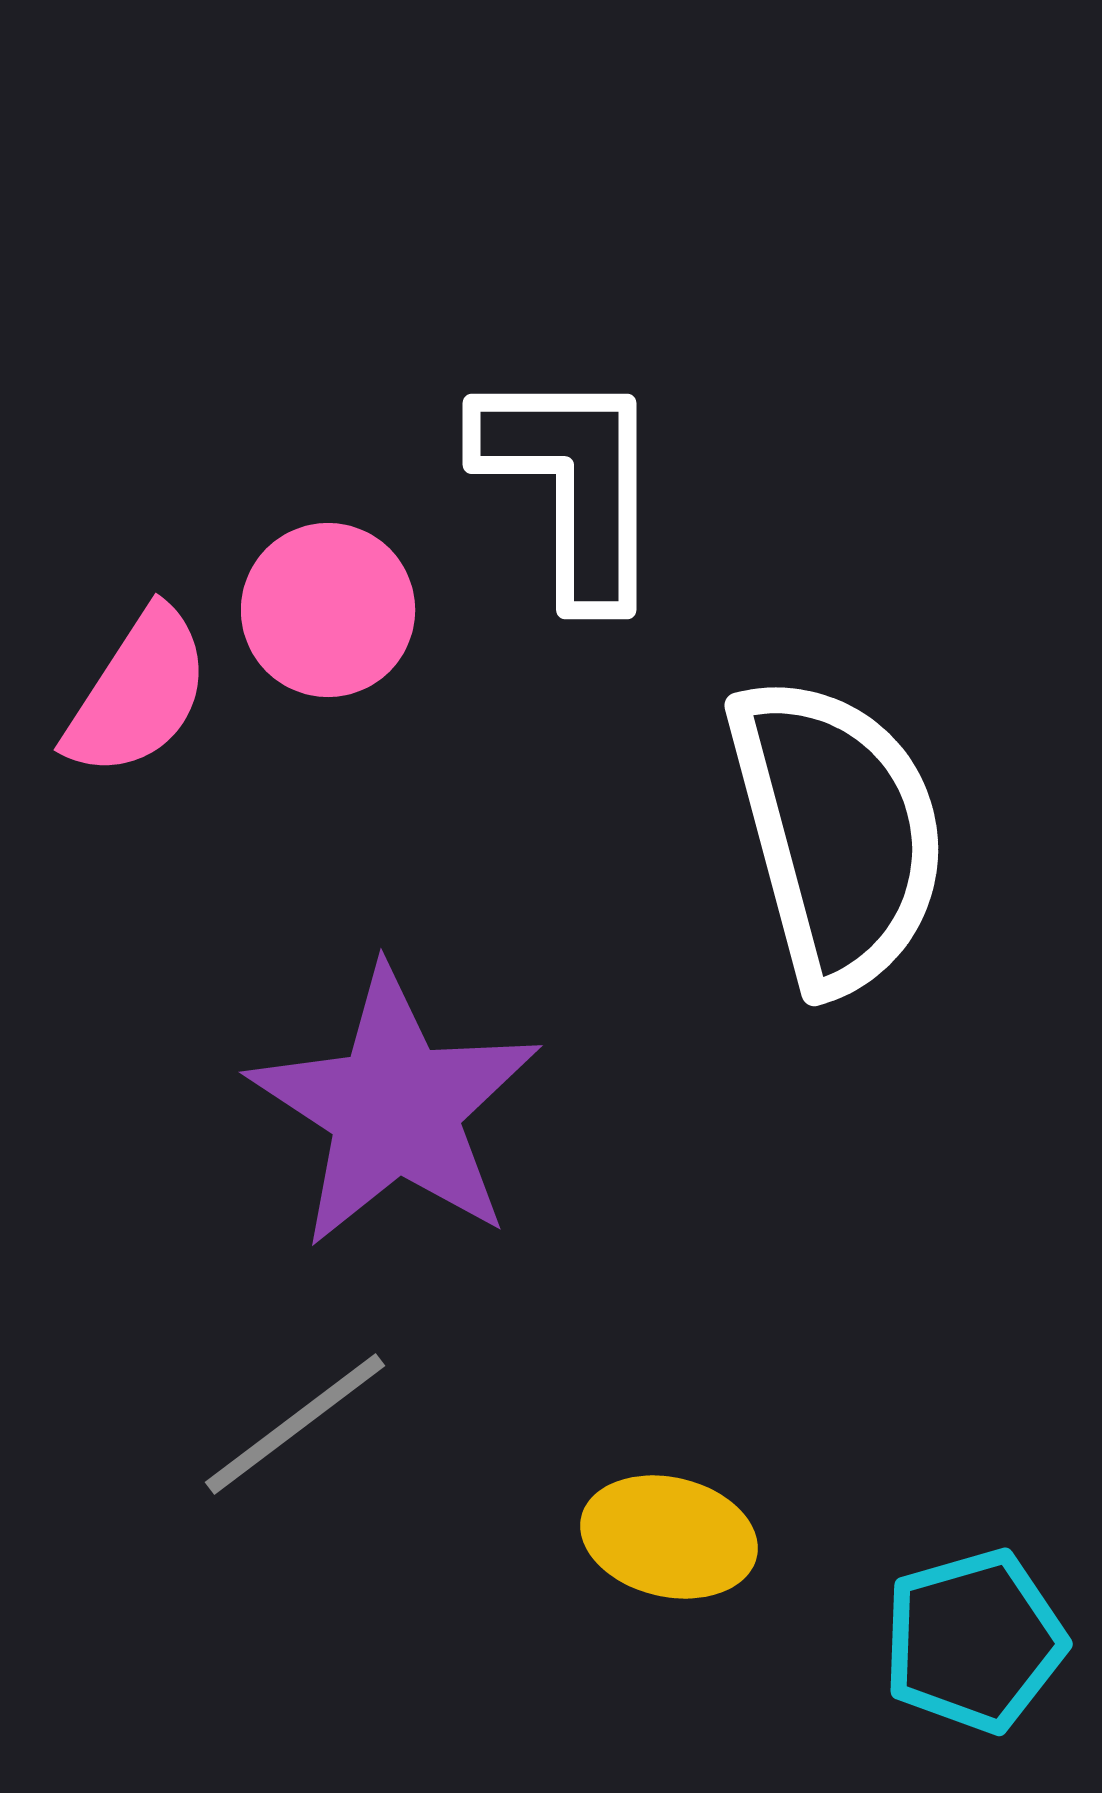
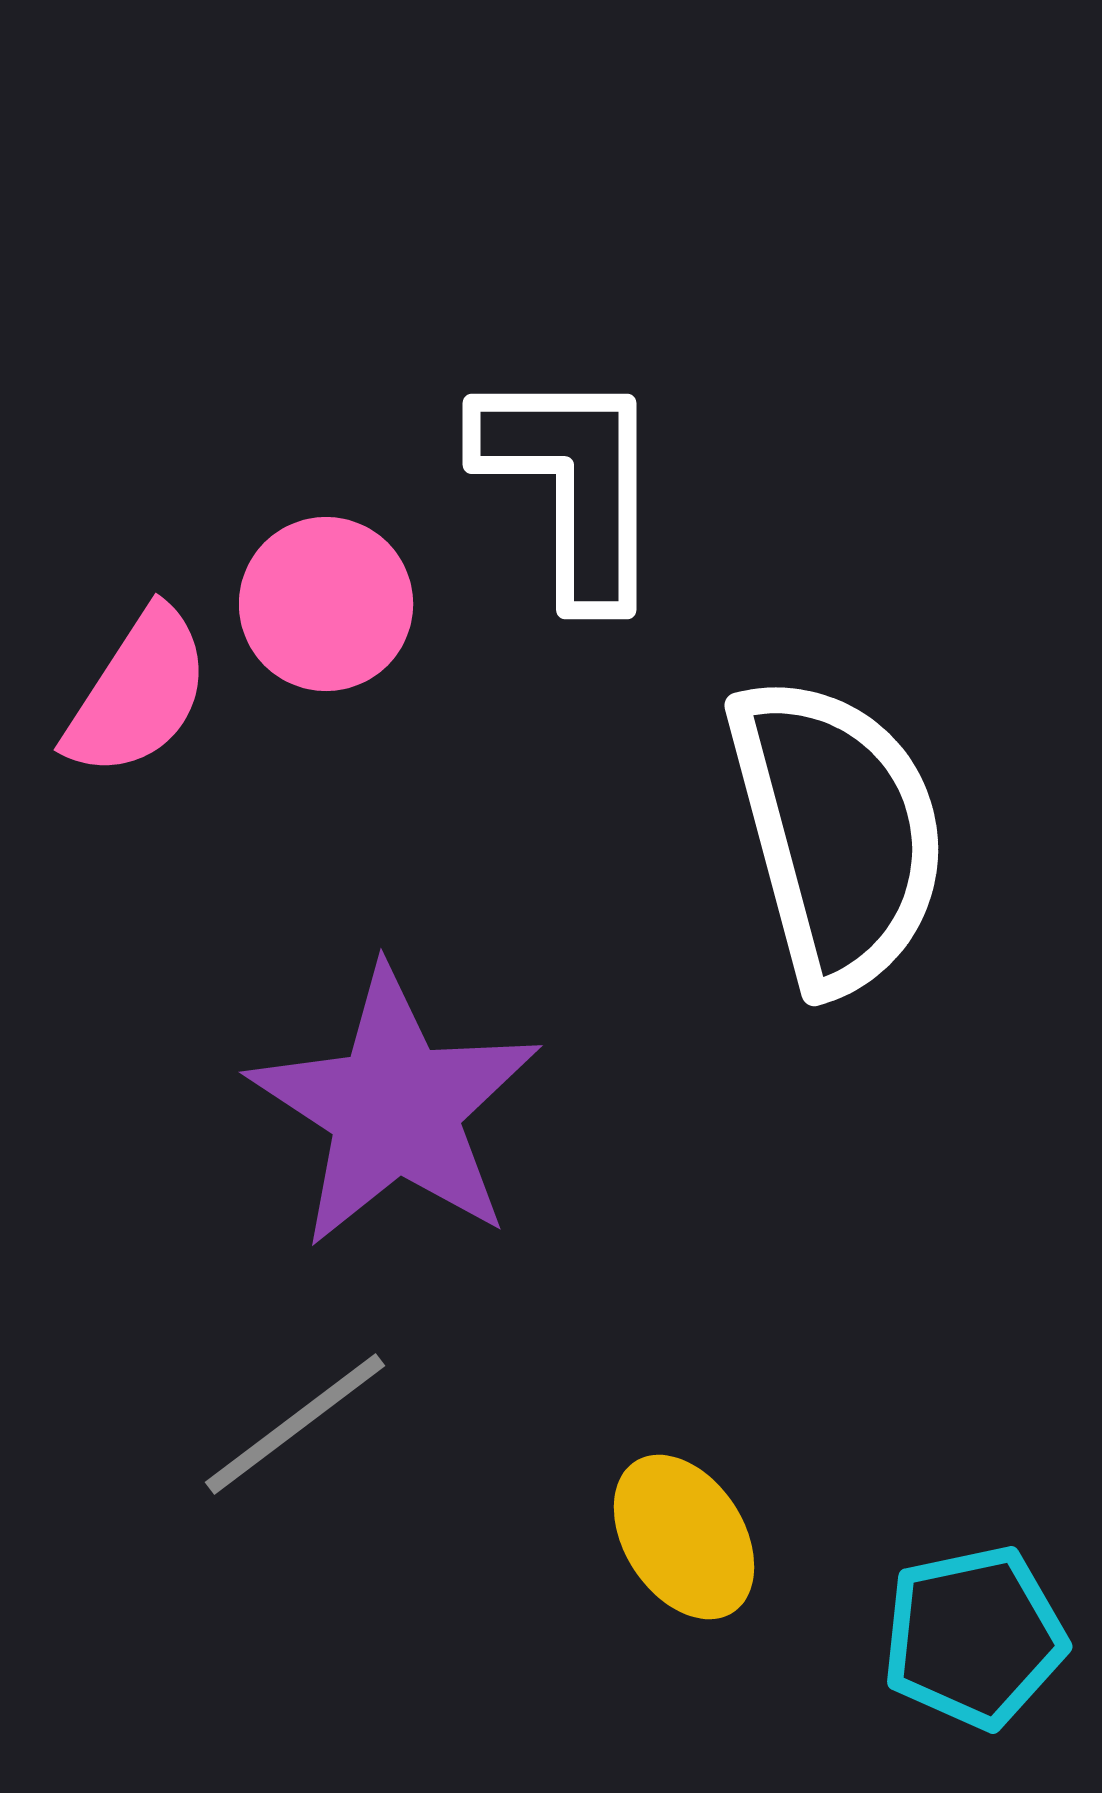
pink circle: moved 2 px left, 6 px up
yellow ellipse: moved 15 px right; rotated 44 degrees clockwise
cyan pentagon: moved 4 px up; rotated 4 degrees clockwise
